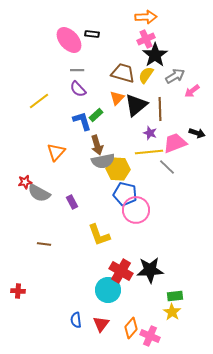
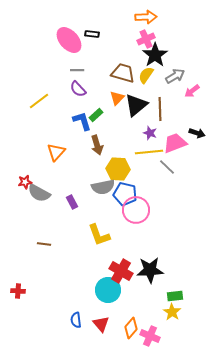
gray semicircle at (103, 161): moved 26 px down
red triangle at (101, 324): rotated 18 degrees counterclockwise
